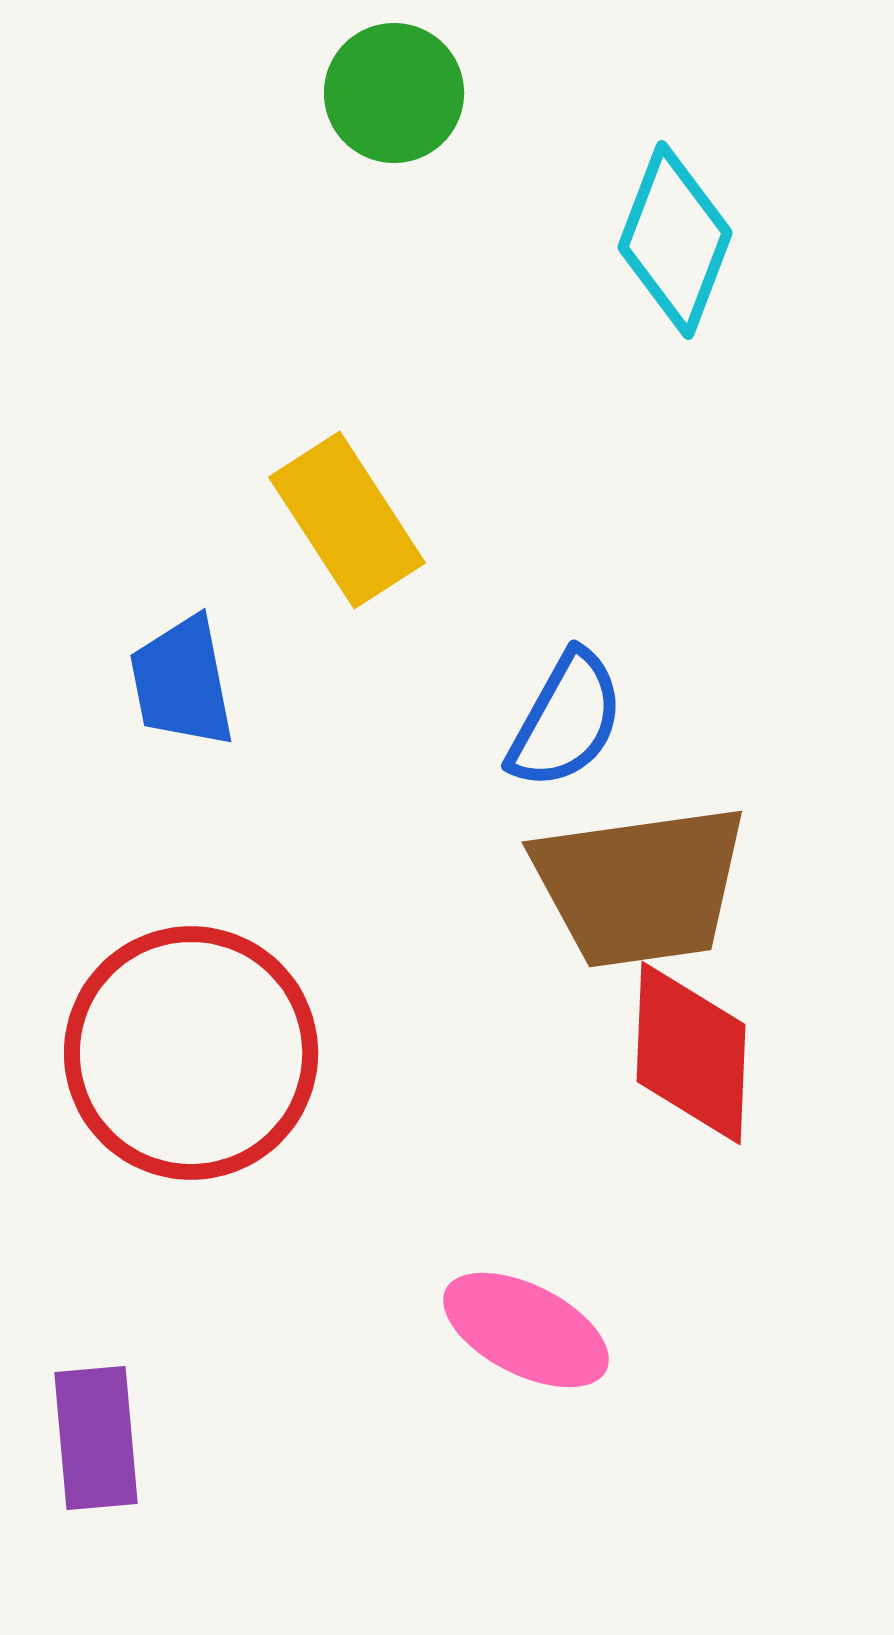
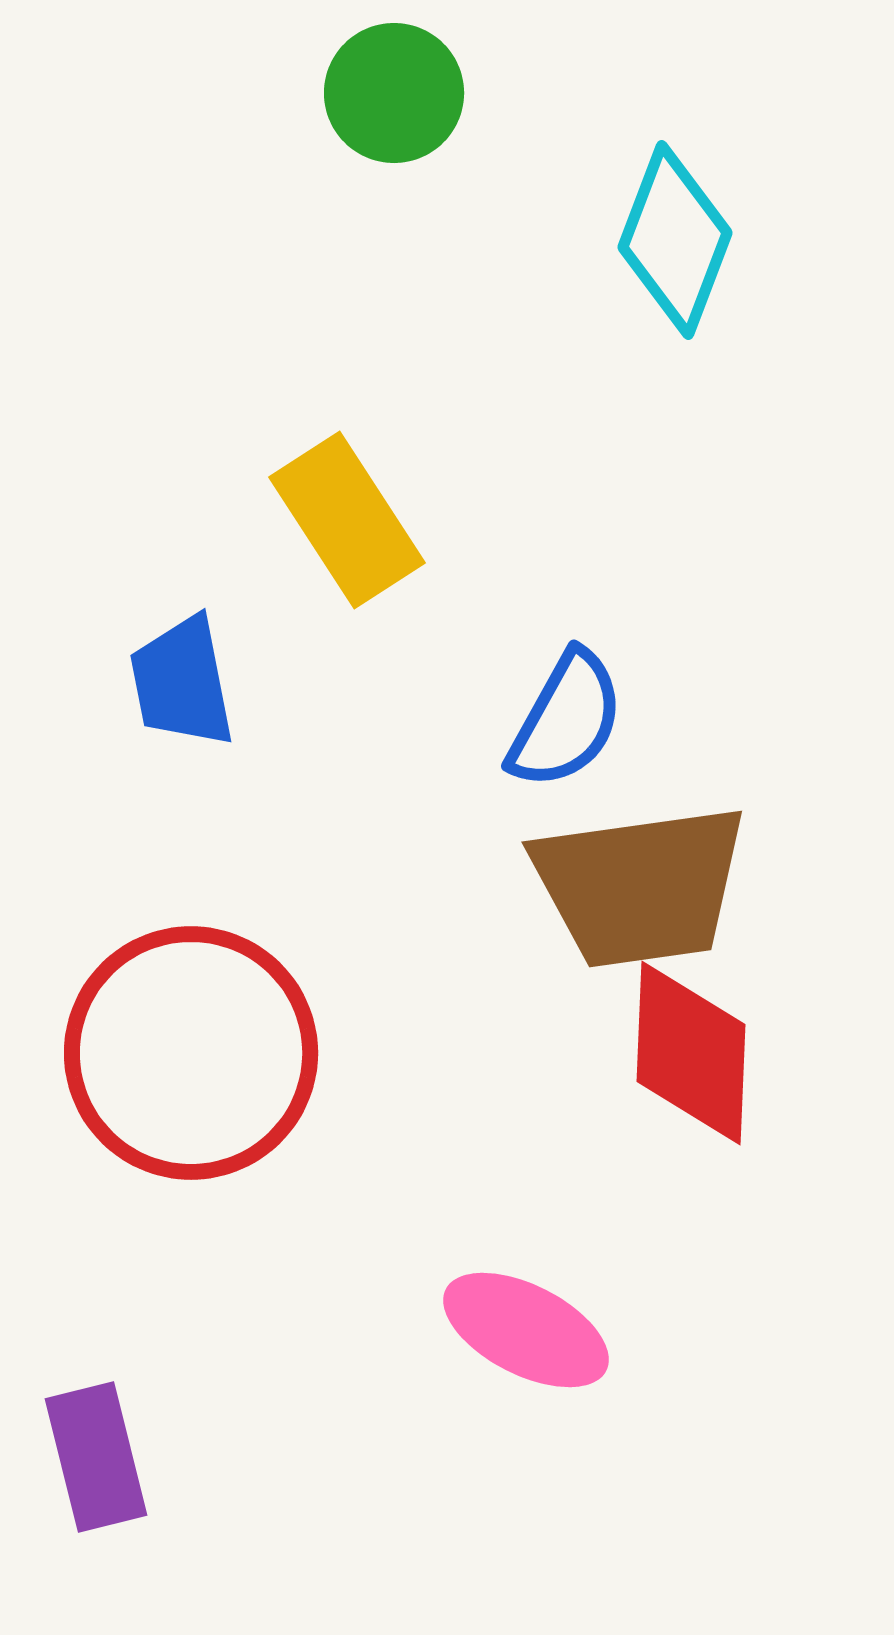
purple rectangle: moved 19 px down; rotated 9 degrees counterclockwise
